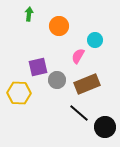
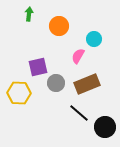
cyan circle: moved 1 px left, 1 px up
gray circle: moved 1 px left, 3 px down
